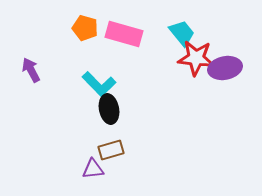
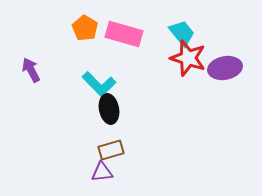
orange pentagon: rotated 15 degrees clockwise
red star: moved 8 px left; rotated 12 degrees clockwise
purple triangle: moved 9 px right, 3 px down
